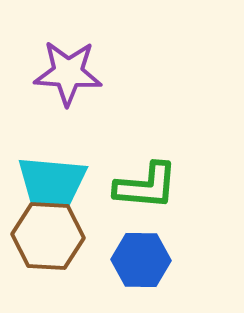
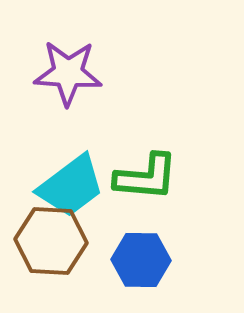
cyan trapezoid: moved 19 px right, 4 px down; rotated 42 degrees counterclockwise
green L-shape: moved 9 px up
brown hexagon: moved 3 px right, 5 px down
